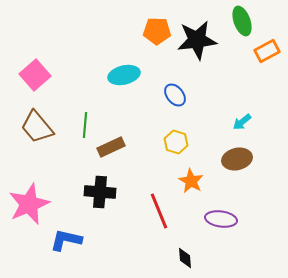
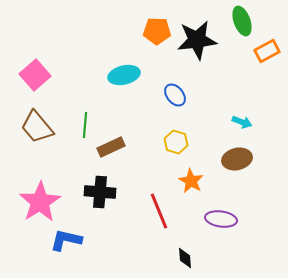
cyan arrow: rotated 120 degrees counterclockwise
pink star: moved 11 px right, 2 px up; rotated 9 degrees counterclockwise
